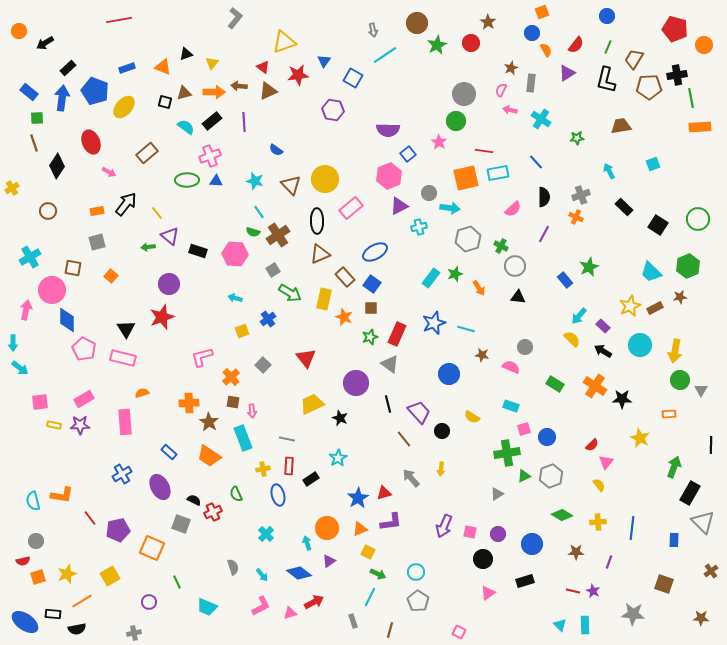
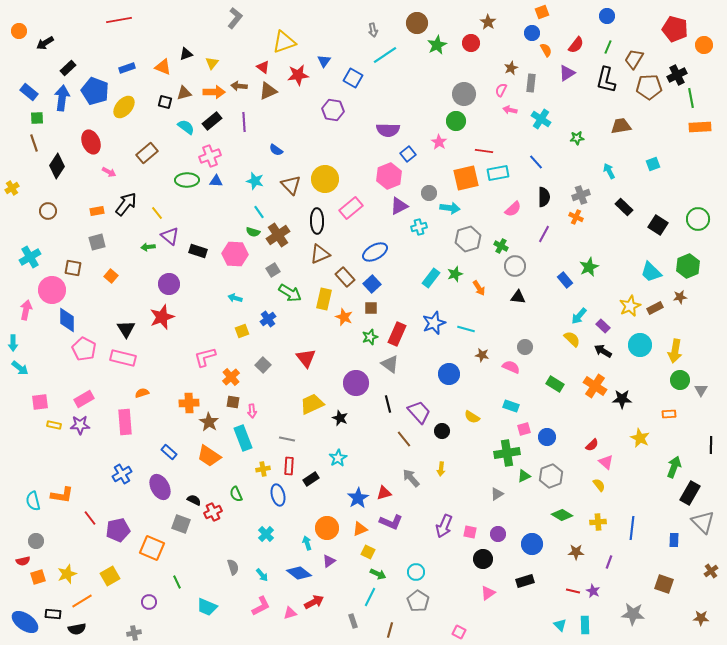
black cross at (677, 75): rotated 18 degrees counterclockwise
blue square at (372, 284): rotated 12 degrees clockwise
pink L-shape at (202, 357): moved 3 px right
pink triangle at (606, 462): rotated 28 degrees counterclockwise
purple L-shape at (391, 522): rotated 30 degrees clockwise
